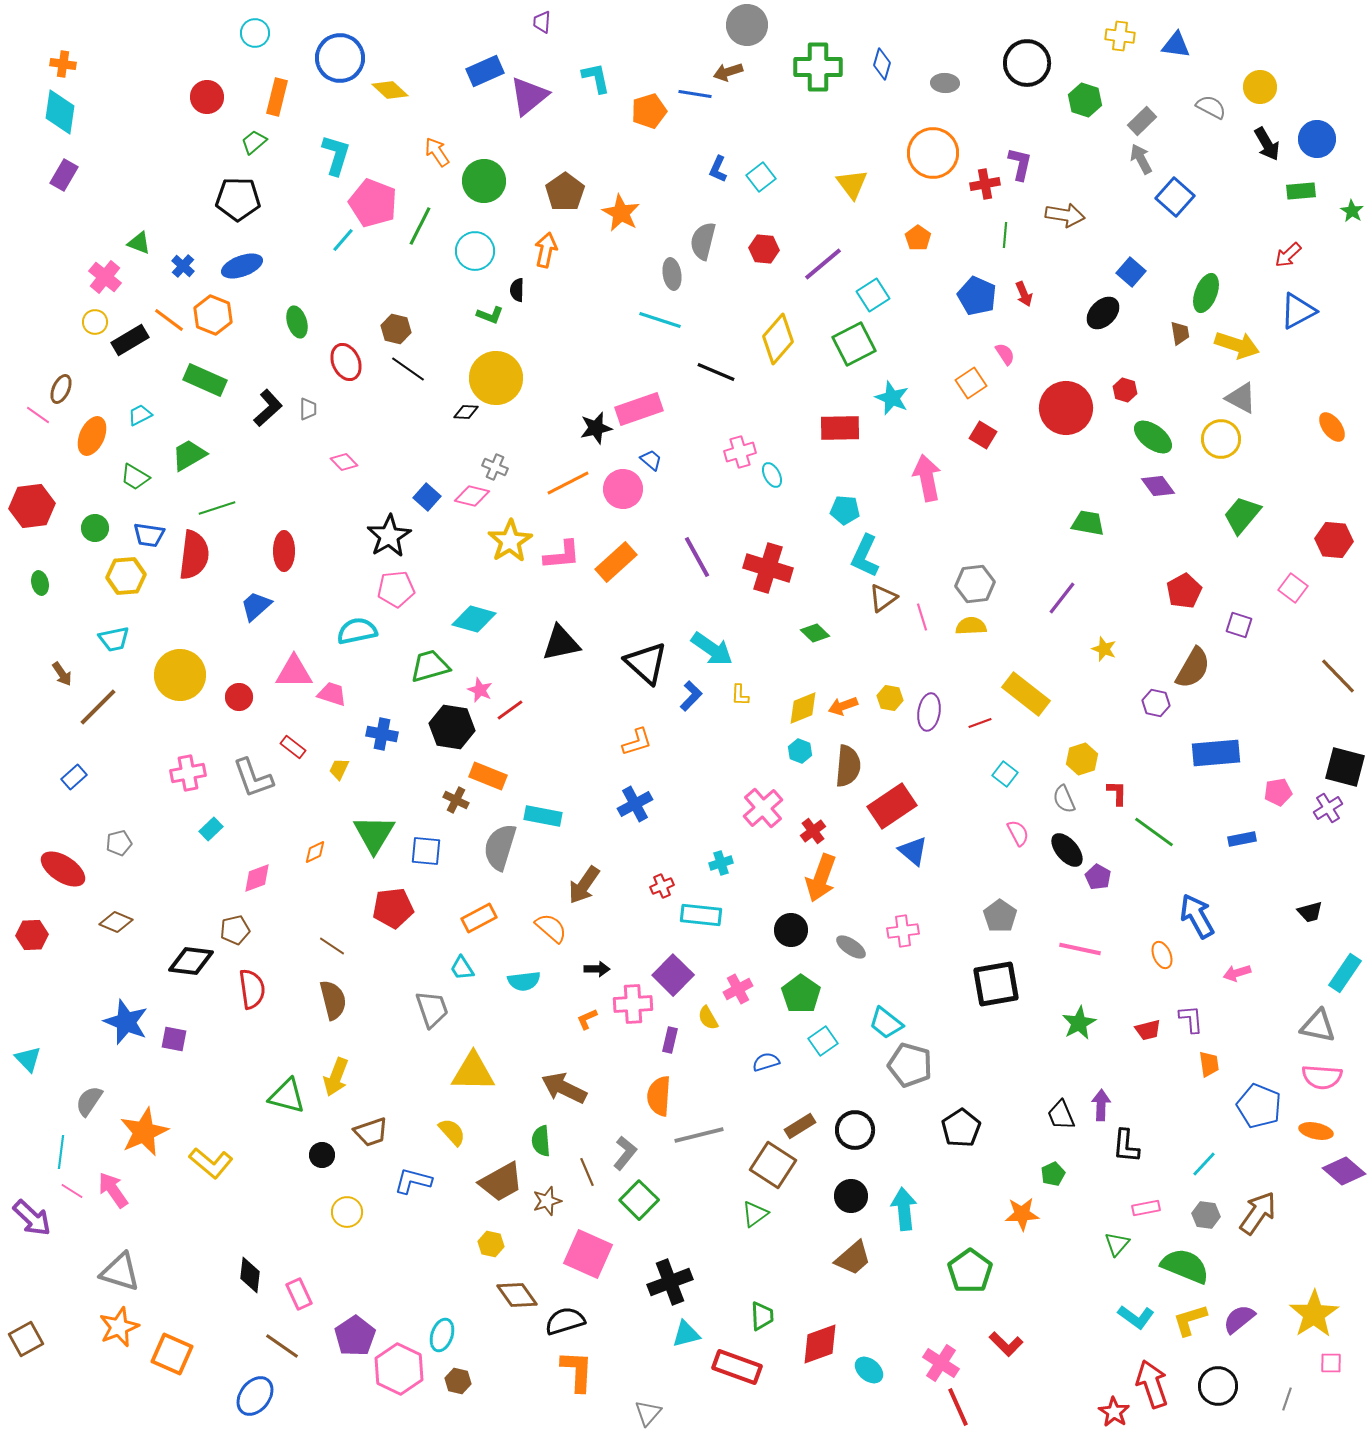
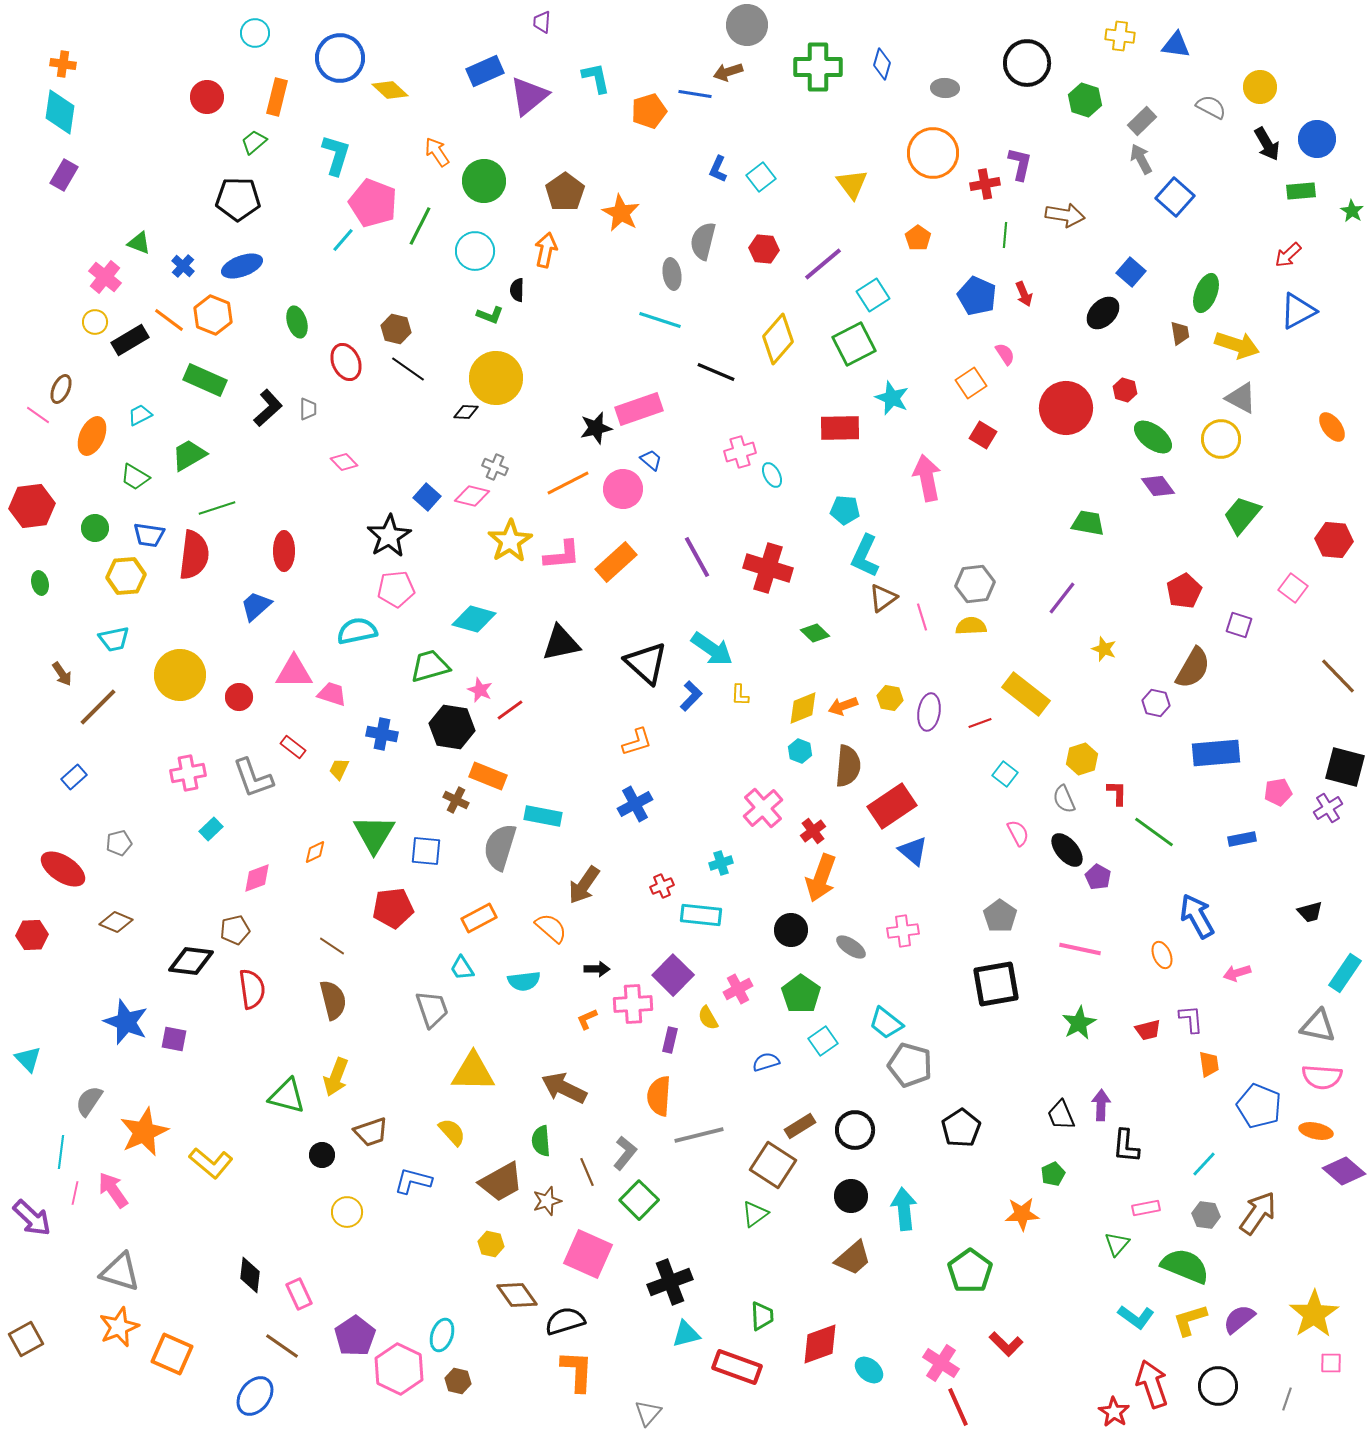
gray ellipse at (945, 83): moved 5 px down
pink line at (72, 1191): moved 3 px right, 2 px down; rotated 70 degrees clockwise
